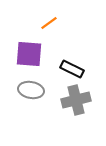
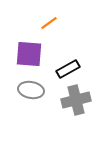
black rectangle: moved 4 px left; rotated 55 degrees counterclockwise
